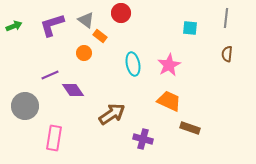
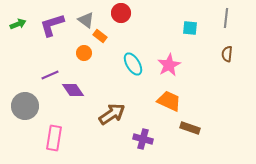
green arrow: moved 4 px right, 2 px up
cyan ellipse: rotated 20 degrees counterclockwise
